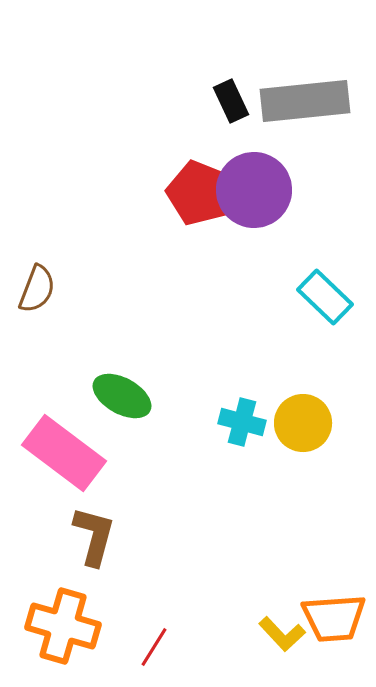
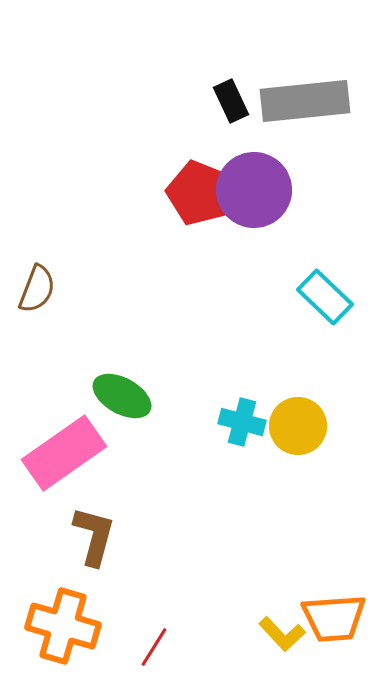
yellow circle: moved 5 px left, 3 px down
pink rectangle: rotated 72 degrees counterclockwise
